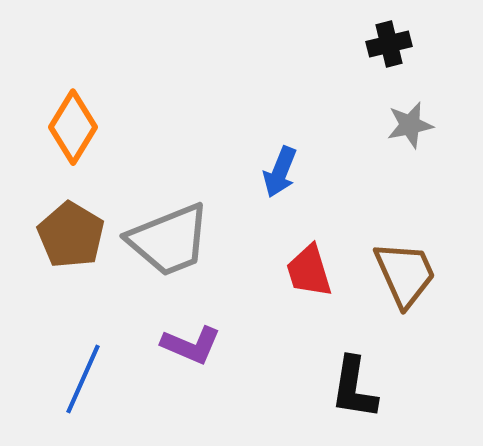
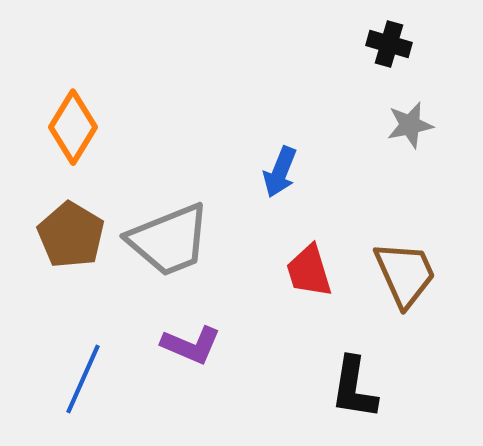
black cross: rotated 30 degrees clockwise
